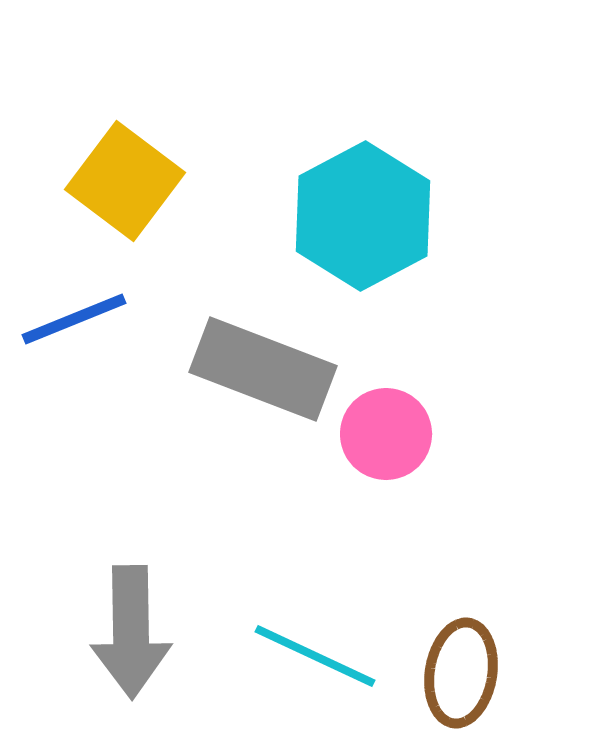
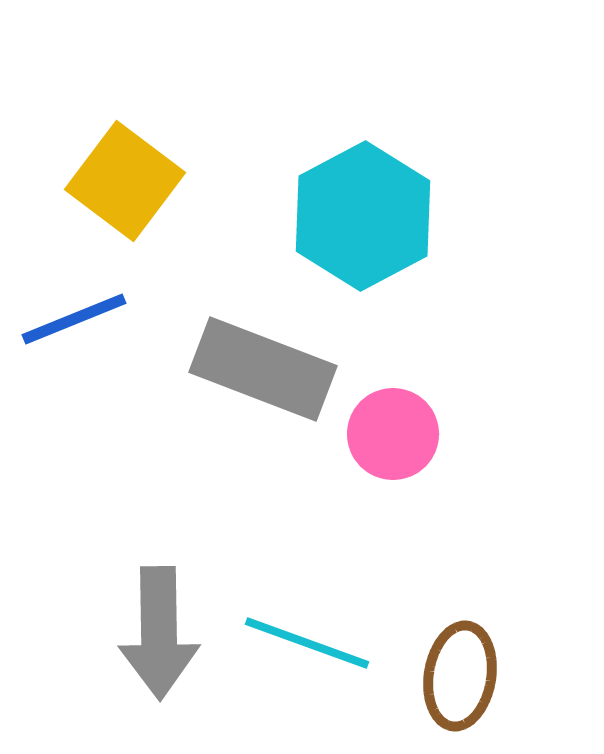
pink circle: moved 7 px right
gray arrow: moved 28 px right, 1 px down
cyan line: moved 8 px left, 13 px up; rotated 5 degrees counterclockwise
brown ellipse: moved 1 px left, 3 px down
